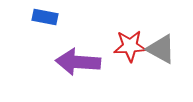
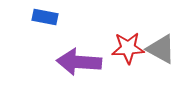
red star: moved 2 px left, 2 px down
purple arrow: moved 1 px right
